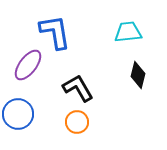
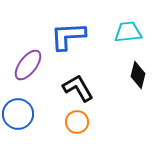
blue L-shape: moved 13 px right, 4 px down; rotated 84 degrees counterclockwise
